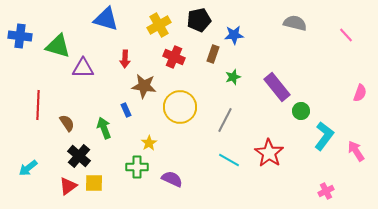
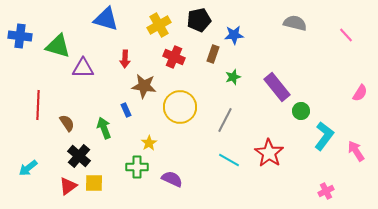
pink semicircle: rotated 12 degrees clockwise
